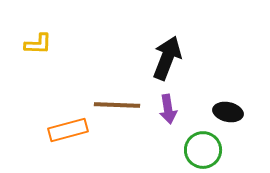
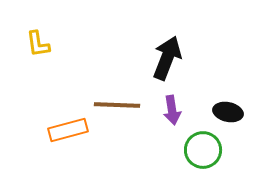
yellow L-shape: rotated 80 degrees clockwise
purple arrow: moved 4 px right, 1 px down
